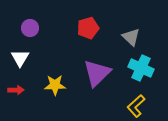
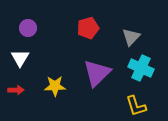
purple circle: moved 2 px left
gray triangle: rotated 30 degrees clockwise
yellow star: moved 1 px down
yellow L-shape: rotated 65 degrees counterclockwise
